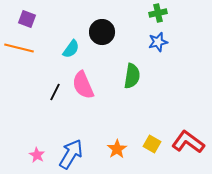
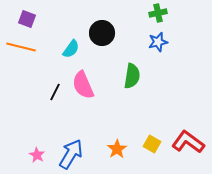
black circle: moved 1 px down
orange line: moved 2 px right, 1 px up
